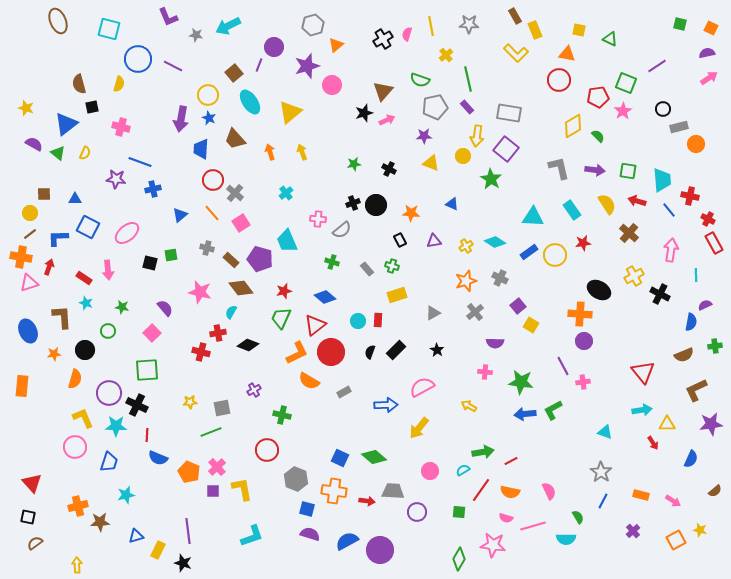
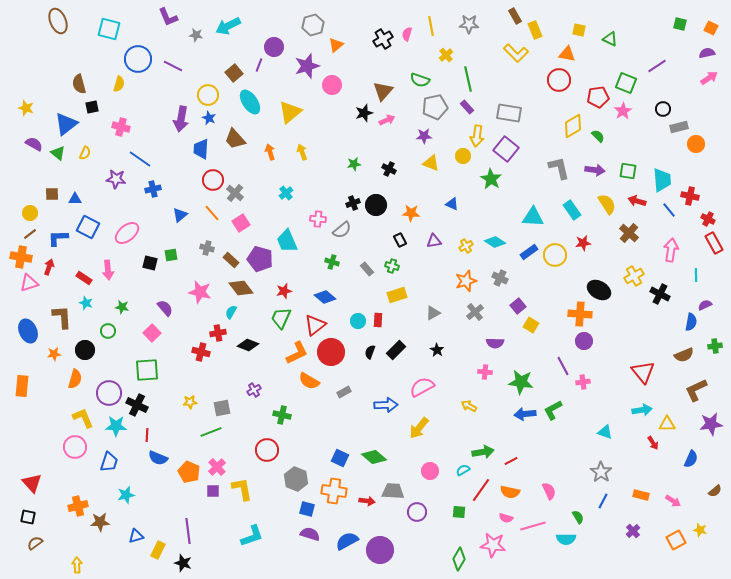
blue line at (140, 162): moved 3 px up; rotated 15 degrees clockwise
brown square at (44, 194): moved 8 px right
